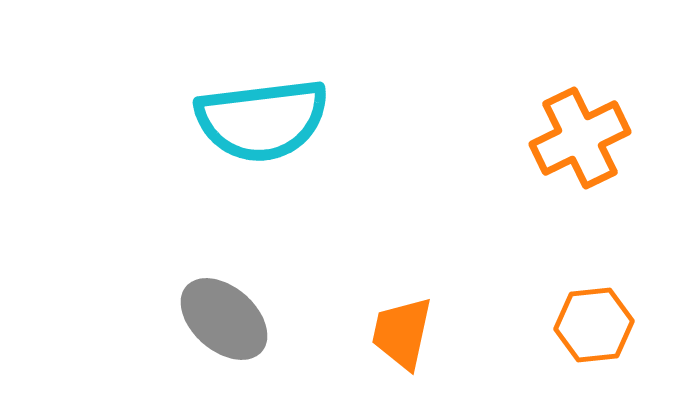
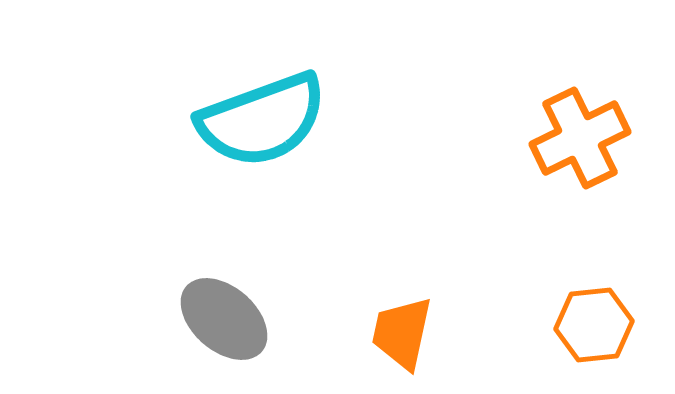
cyan semicircle: rotated 13 degrees counterclockwise
